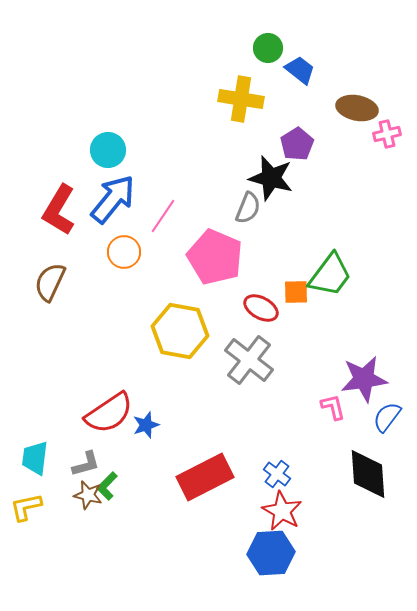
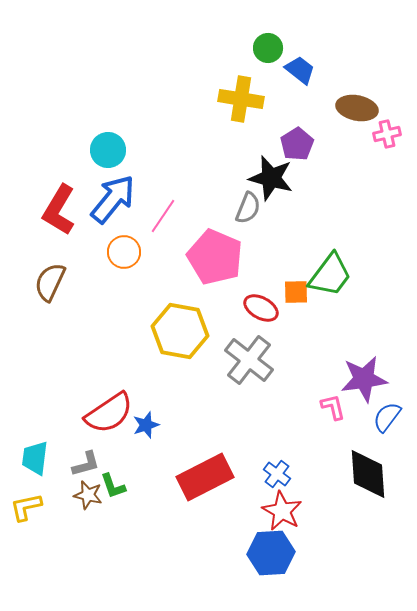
green L-shape: moved 6 px right; rotated 64 degrees counterclockwise
